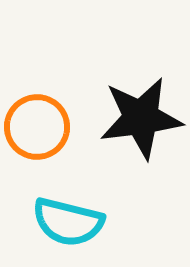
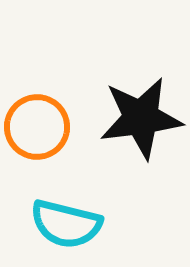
cyan semicircle: moved 2 px left, 2 px down
